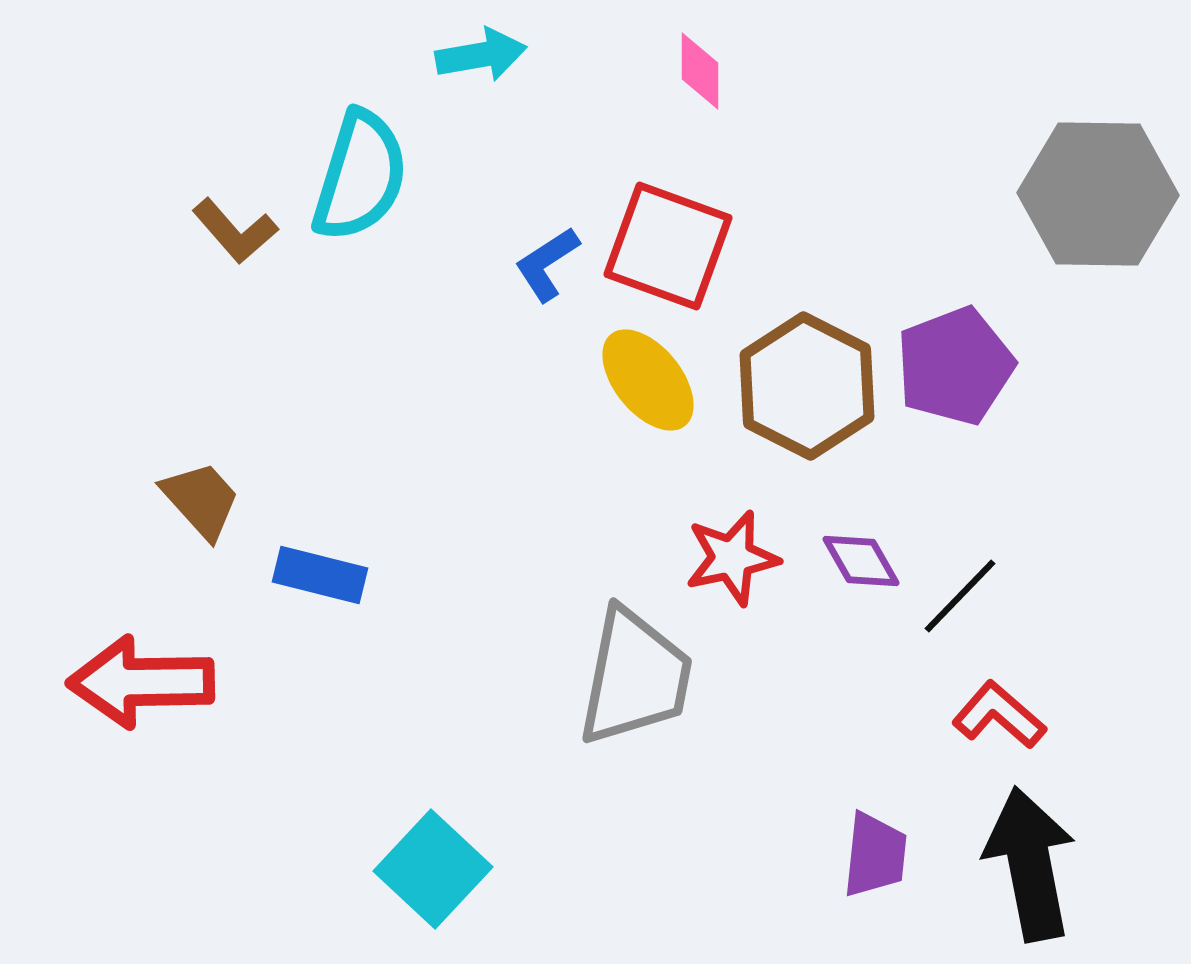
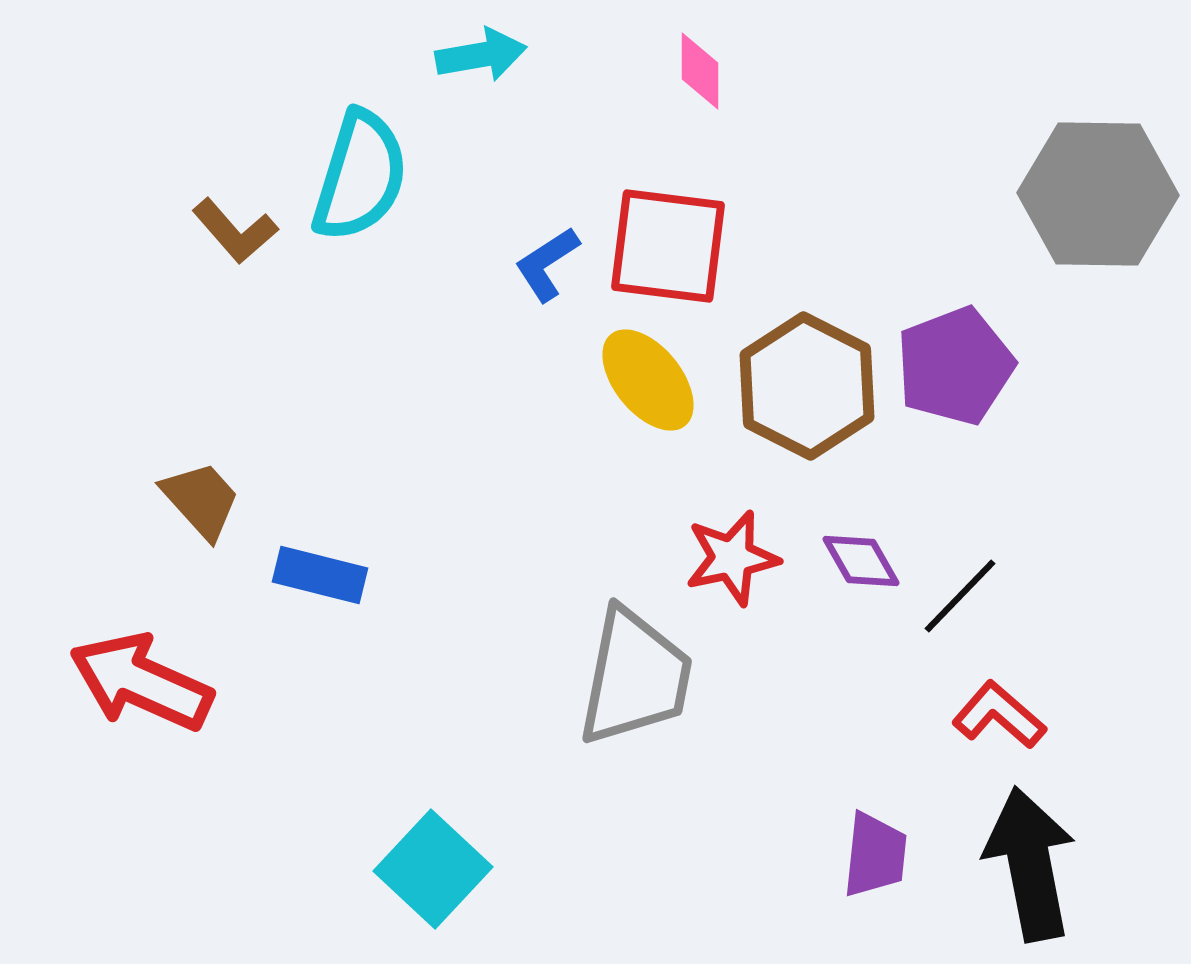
red square: rotated 13 degrees counterclockwise
red arrow: rotated 25 degrees clockwise
